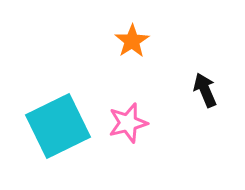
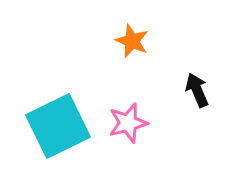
orange star: rotated 16 degrees counterclockwise
black arrow: moved 8 px left
